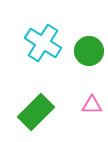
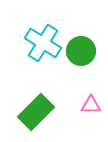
green circle: moved 8 px left
pink triangle: moved 1 px left
